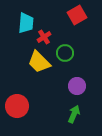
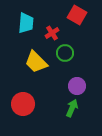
red square: rotated 30 degrees counterclockwise
red cross: moved 8 px right, 4 px up
yellow trapezoid: moved 3 px left
red circle: moved 6 px right, 2 px up
green arrow: moved 2 px left, 6 px up
